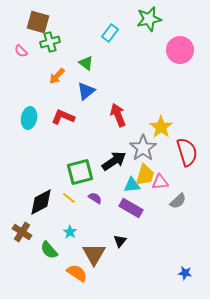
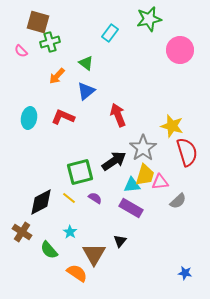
yellow star: moved 11 px right, 1 px up; rotated 20 degrees counterclockwise
